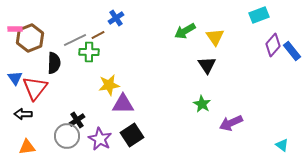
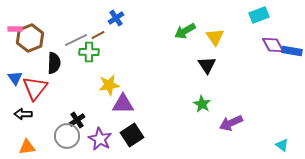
gray line: moved 1 px right
purple diamond: rotated 70 degrees counterclockwise
blue rectangle: rotated 42 degrees counterclockwise
